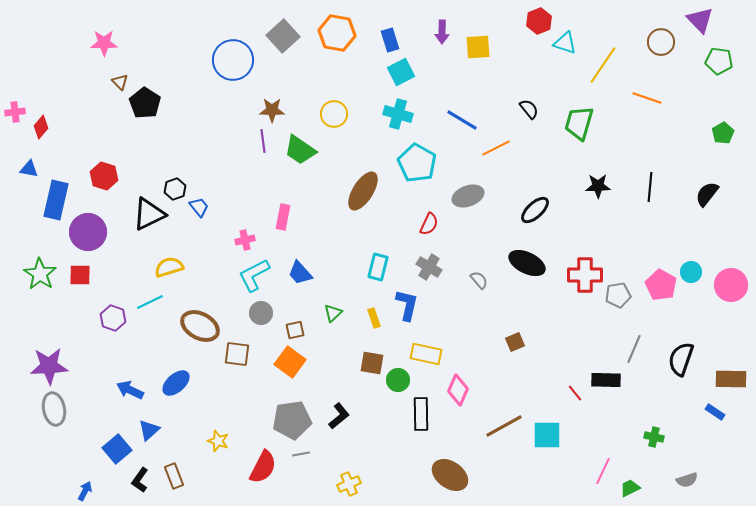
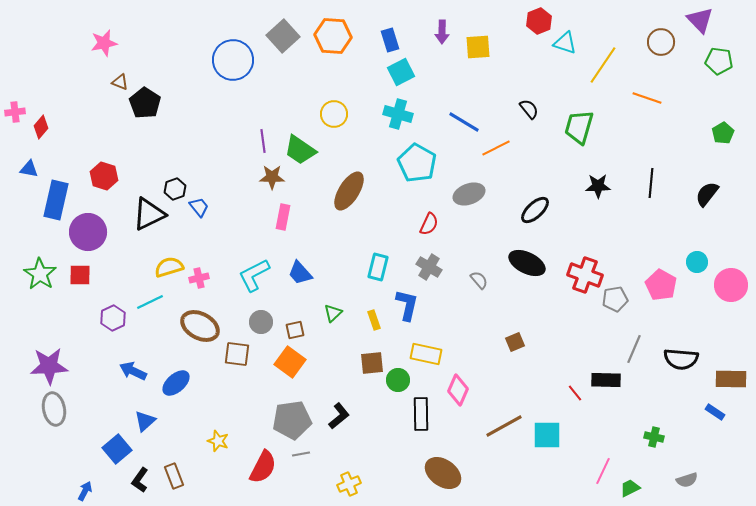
orange hexagon at (337, 33): moved 4 px left, 3 px down; rotated 6 degrees counterclockwise
pink star at (104, 43): rotated 12 degrees counterclockwise
brown triangle at (120, 82): rotated 24 degrees counterclockwise
brown star at (272, 110): moved 67 px down
blue line at (462, 120): moved 2 px right, 2 px down
green trapezoid at (579, 123): moved 4 px down
black line at (650, 187): moved 1 px right, 4 px up
brown ellipse at (363, 191): moved 14 px left
gray ellipse at (468, 196): moved 1 px right, 2 px up
pink cross at (245, 240): moved 46 px left, 38 px down
cyan circle at (691, 272): moved 6 px right, 10 px up
red cross at (585, 275): rotated 20 degrees clockwise
gray pentagon at (618, 295): moved 3 px left, 4 px down
gray circle at (261, 313): moved 9 px down
purple hexagon at (113, 318): rotated 15 degrees clockwise
yellow rectangle at (374, 318): moved 2 px down
black semicircle at (681, 359): rotated 104 degrees counterclockwise
brown square at (372, 363): rotated 15 degrees counterclockwise
blue arrow at (130, 390): moved 3 px right, 19 px up
blue triangle at (149, 430): moved 4 px left, 9 px up
brown ellipse at (450, 475): moved 7 px left, 2 px up
